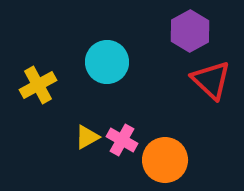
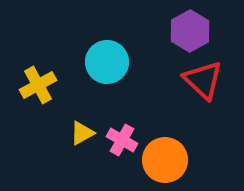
red triangle: moved 8 px left
yellow triangle: moved 5 px left, 4 px up
